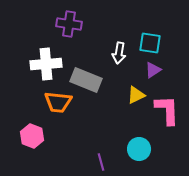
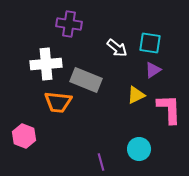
white arrow: moved 2 px left, 5 px up; rotated 60 degrees counterclockwise
pink L-shape: moved 2 px right, 1 px up
pink hexagon: moved 8 px left
